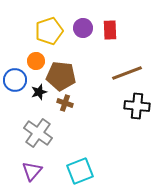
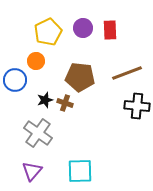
yellow pentagon: moved 1 px left, 1 px down; rotated 8 degrees counterclockwise
brown pentagon: moved 19 px right, 1 px down
black star: moved 6 px right, 8 px down
cyan square: rotated 20 degrees clockwise
